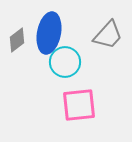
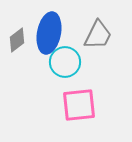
gray trapezoid: moved 10 px left; rotated 16 degrees counterclockwise
